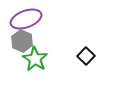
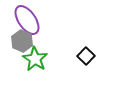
purple ellipse: moved 1 px right, 1 px down; rotated 76 degrees clockwise
